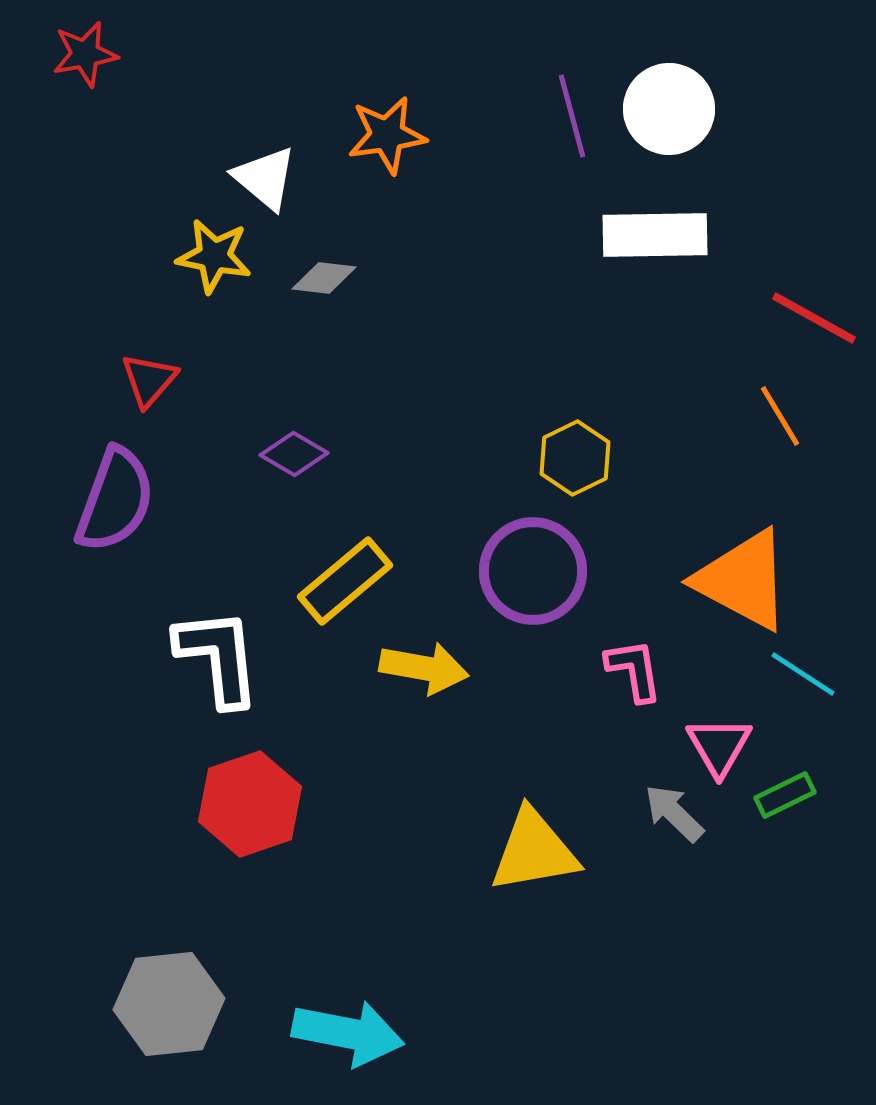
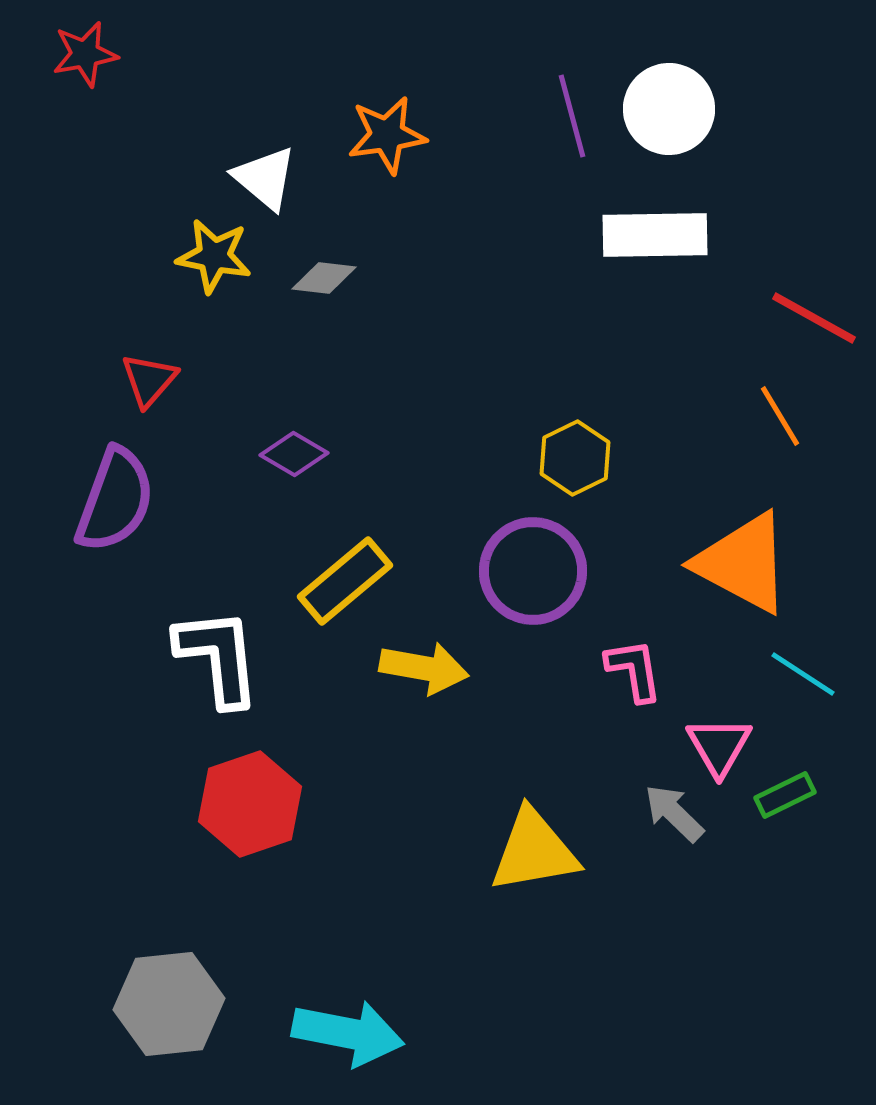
orange triangle: moved 17 px up
